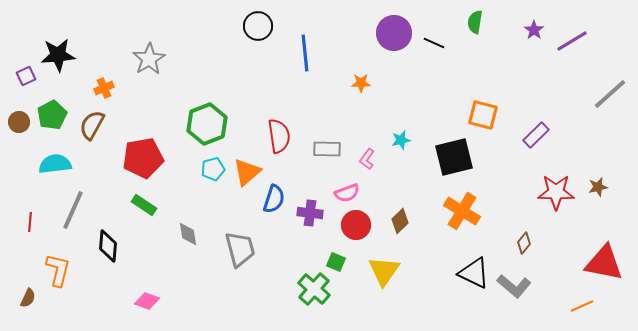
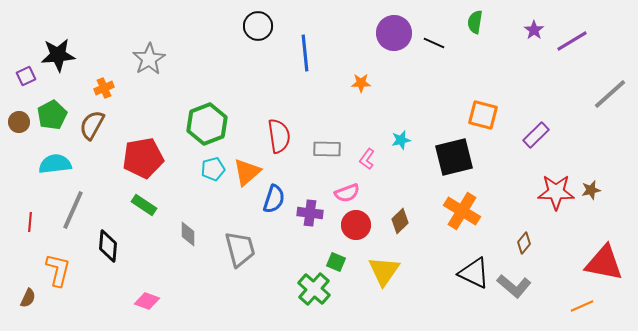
brown star at (598, 187): moved 7 px left, 3 px down
gray diamond at (188, 234): rotated 10 degrees clockwise
